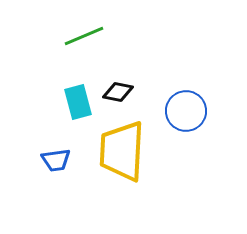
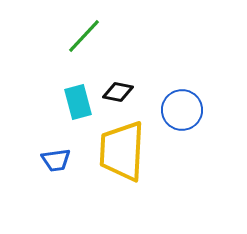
green line: rotated 24 degrees counterclockwise
blue circle: moved 4 px left, 1 px up
